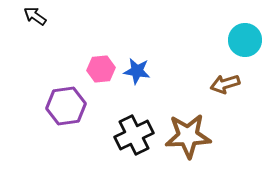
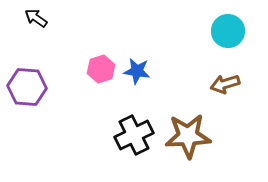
black arrow: moved 1 px right, 2 px down
cyan circle: moved 17 px left, 9 px up
pink hexagon: rotated 12 degrees counterclockwise
purple hexagon: moved 39 px left, 19 px up; rotated 12 degrees clockwise
